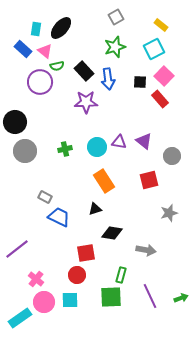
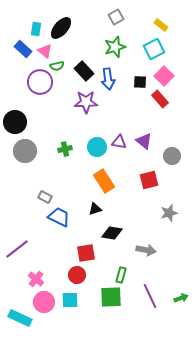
cyan rectangle at (20, 318): rotated 60 degrees clockwise
